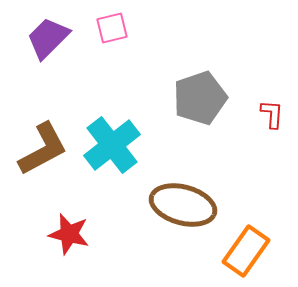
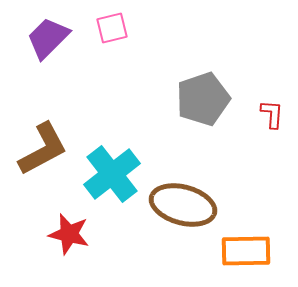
gray pentagon: moved 3 px right, 1 px down
cyan cross: moved 29 px down
orange rectangle: rotated 54 degrees clockwise
